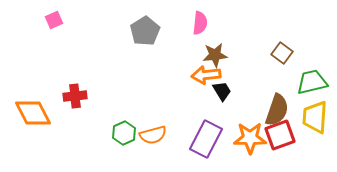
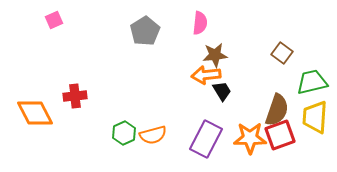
orange diamond: moved 2 px right
